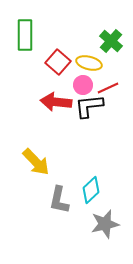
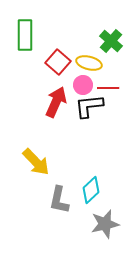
red line: rotated 25 degrees clockwise
red arrow: rotated 108 degrees clockwise
